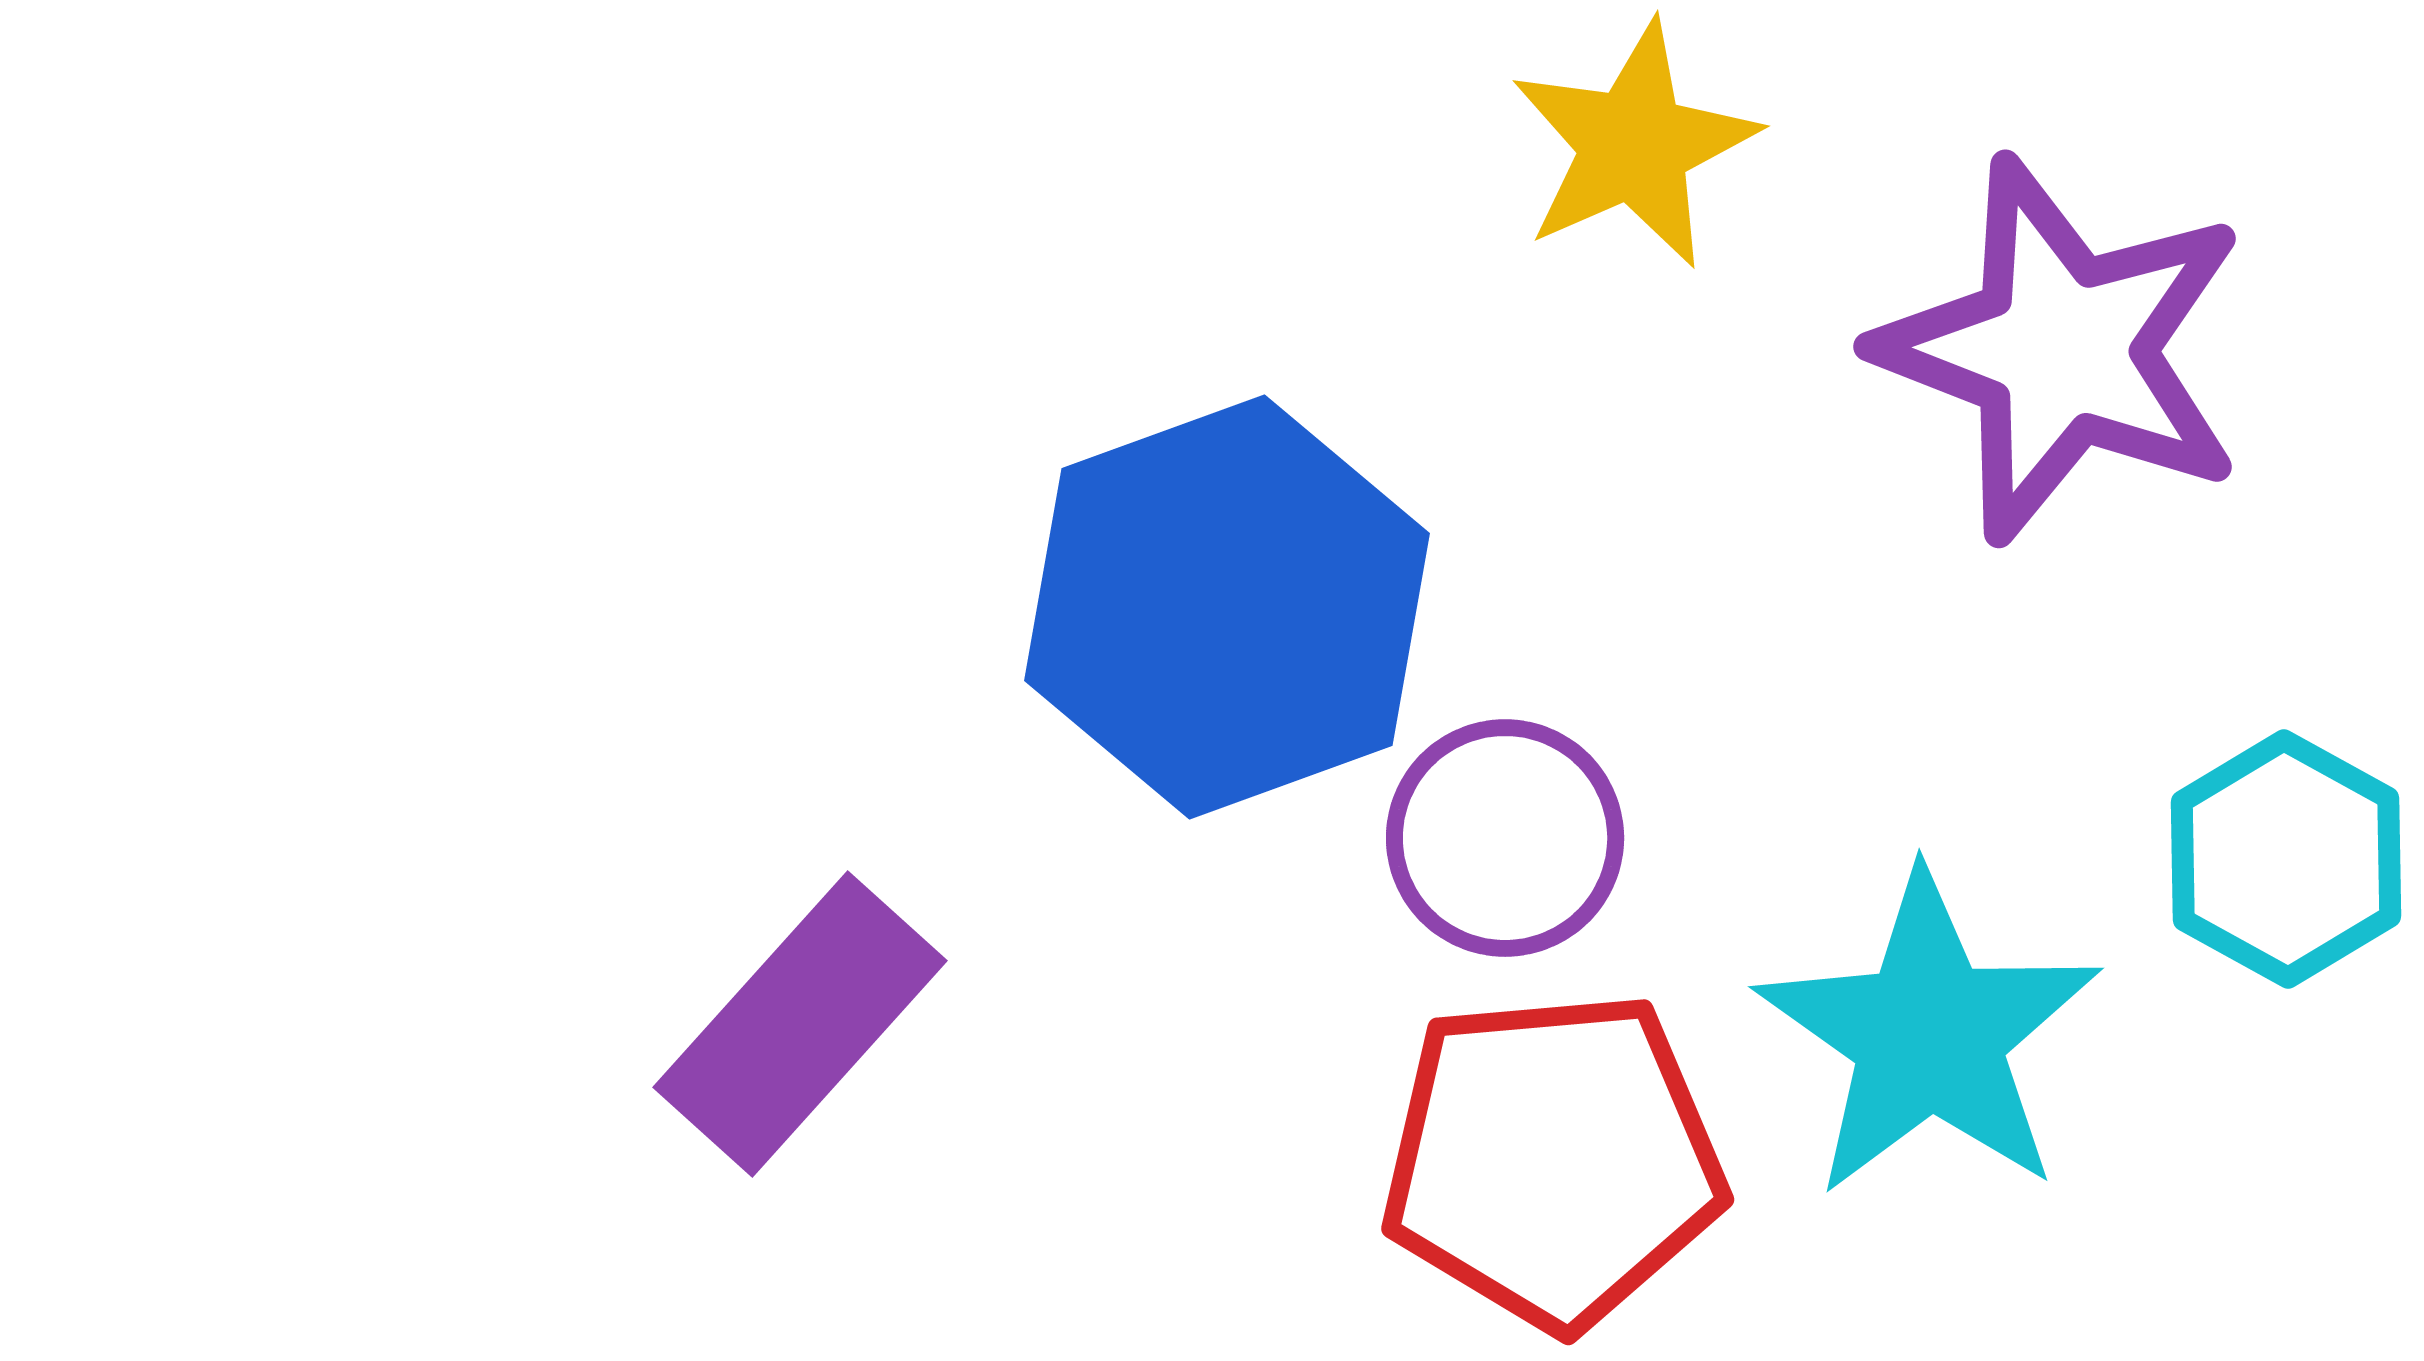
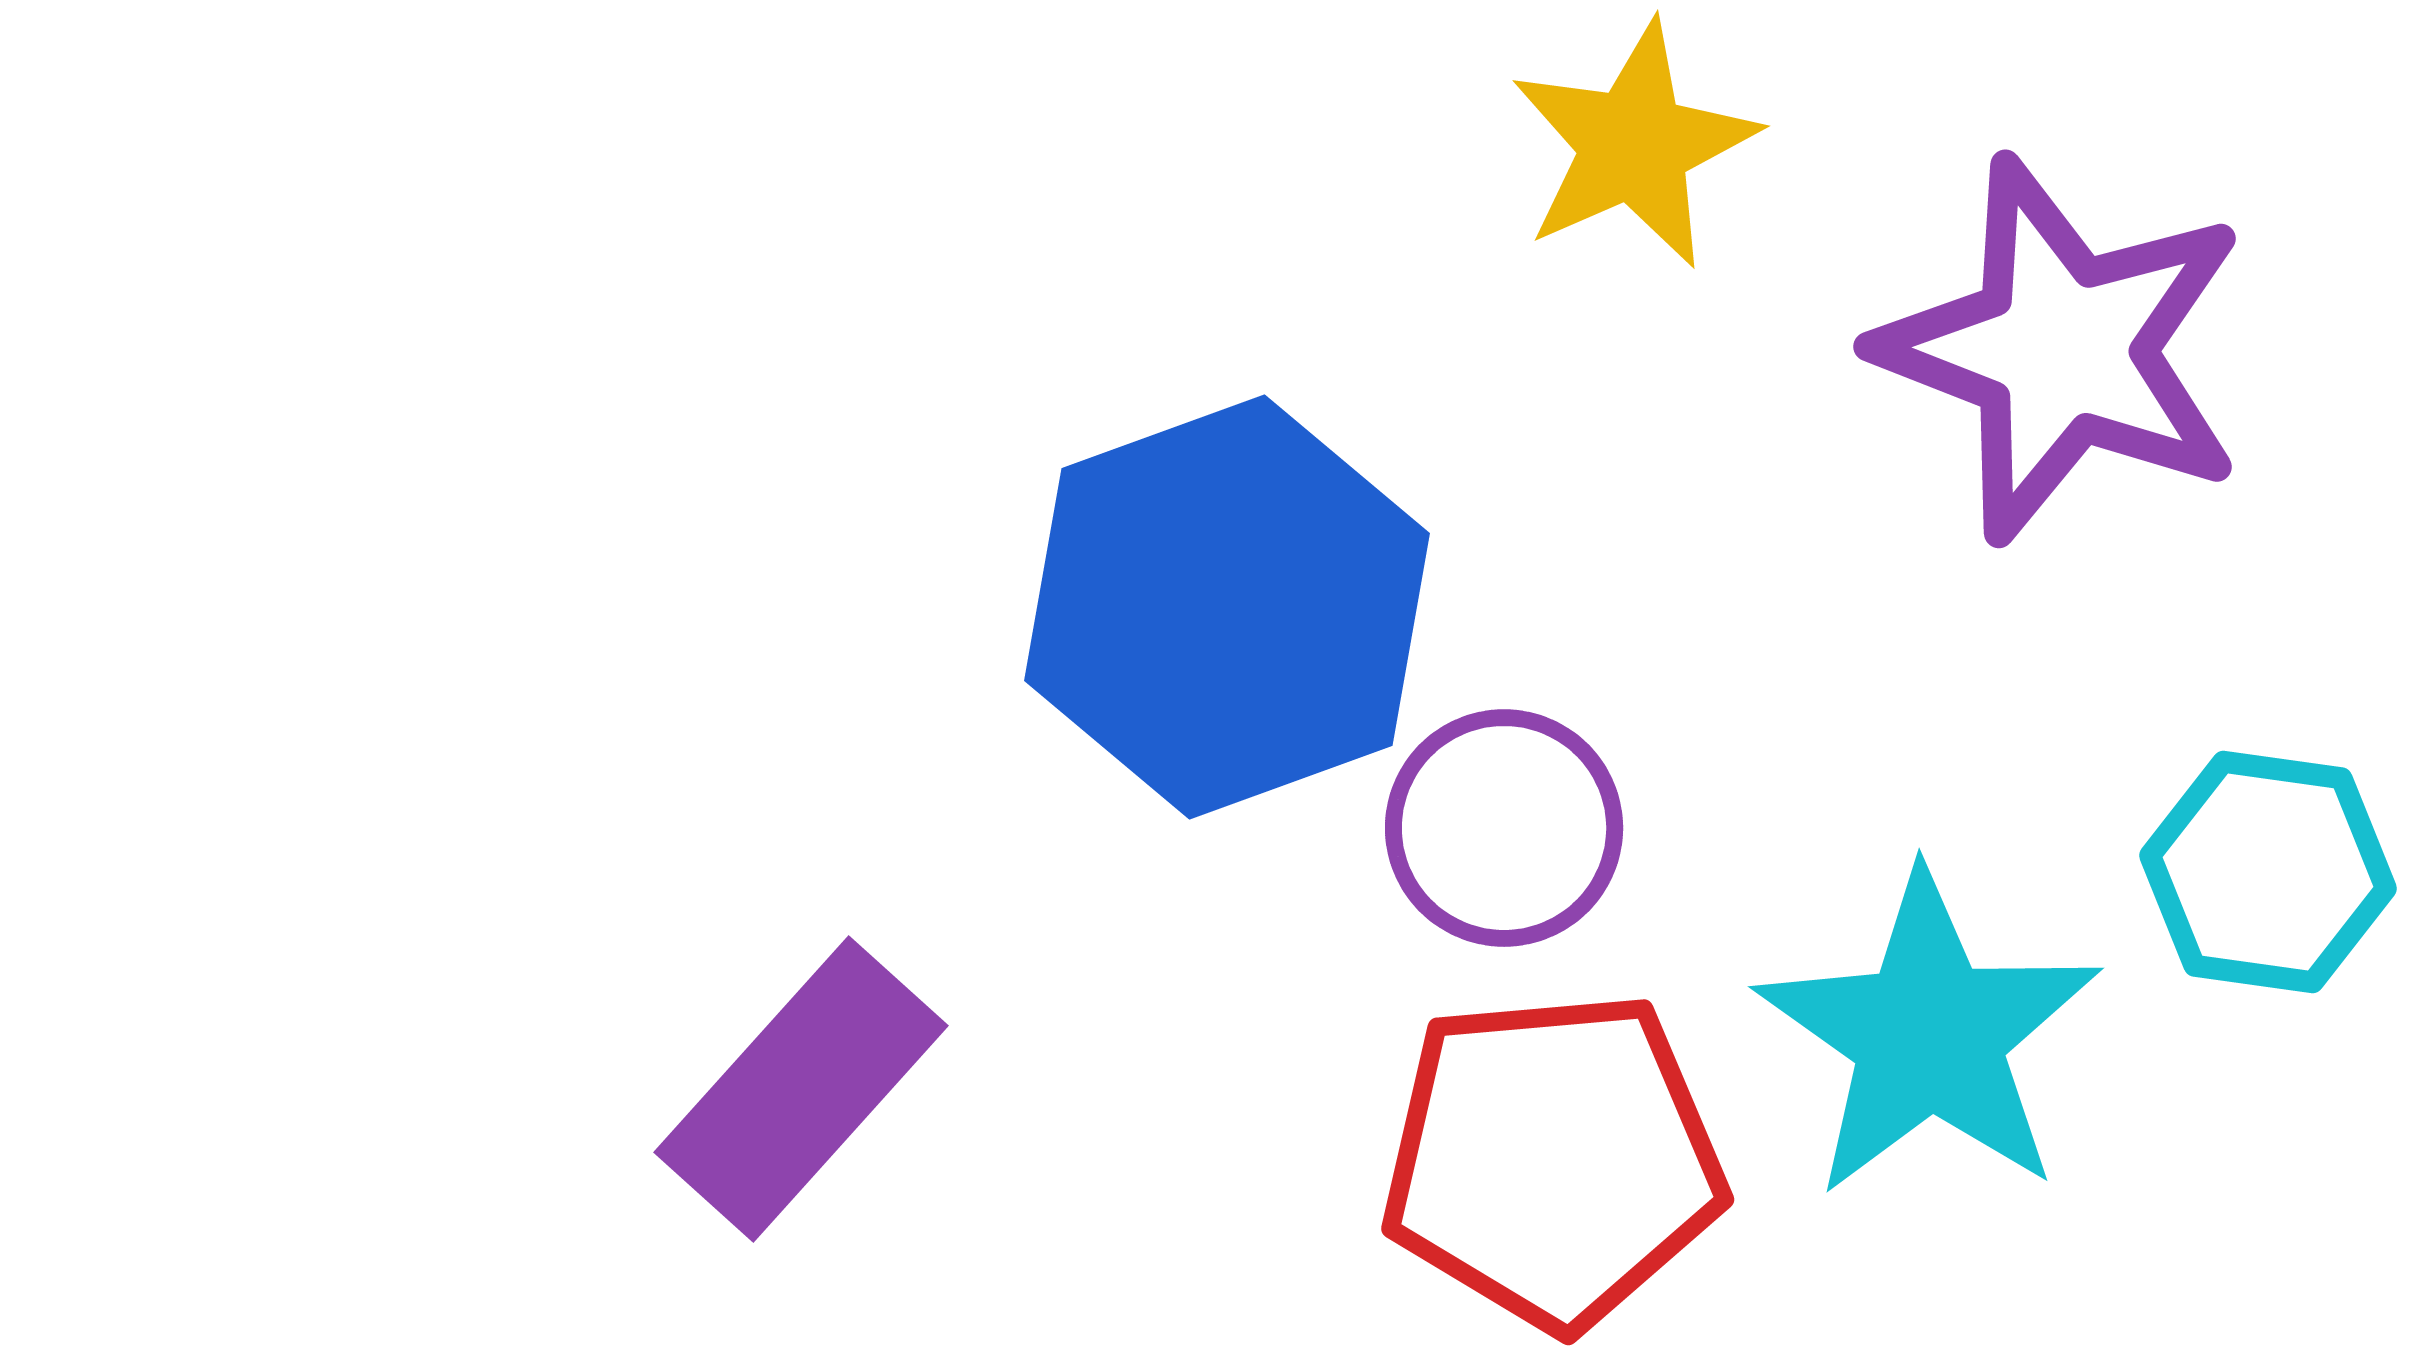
purple circle: moved 1 px left, 10 px up
cyan hexagon: moved 18 px left, 13 px down; rotated 21 degrees counterclockwise
purple rectangle: moved 1 px right, 65 px down
